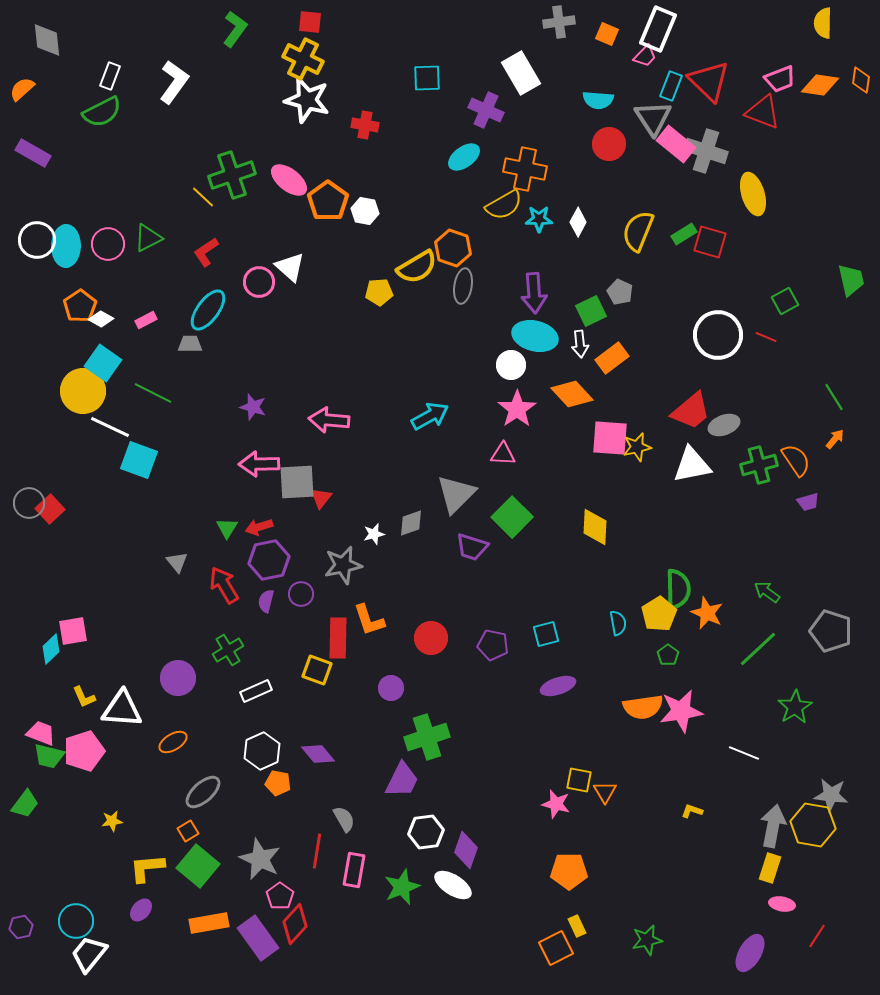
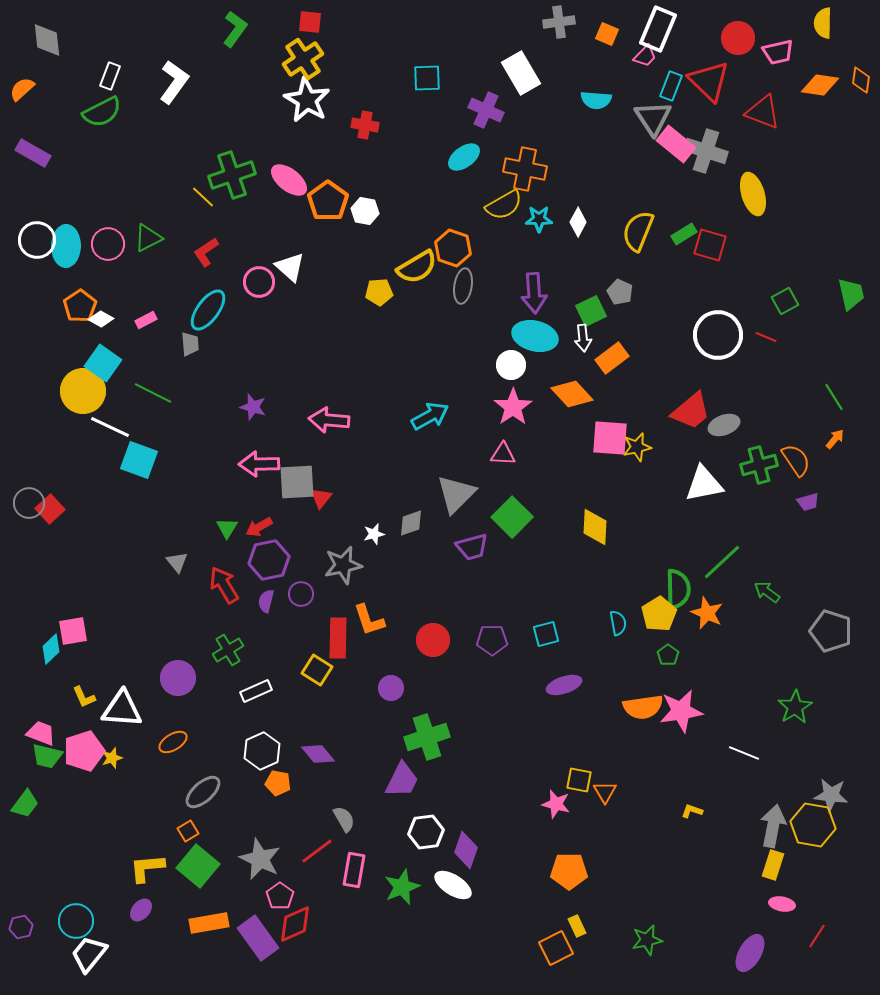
yellow cross at (303, 59): rotated 30 degrees clockwise
pink trapezoid at (780, 79): moved 2 px left, 27 px up; rotated 8 degrees clockwise
white star at (307, 100): rotated 15 degrees clockwise
cyan semicircle at (598, 100): moved 2 px left
red circle at (609, 144): moved 129 px right, 106 px up
red square at (710, 242): moved 3 px down
green trapezoid at (851, 280): moved 14 px down
gray trapezoid at (190, 344): rotated 85 degrees clockwise
white arrow at (580, 344): moved 3 px right, 6 px up
pink star at (517, 409): moved 4 px left, 2 px up
white triangle at (692, 465): moved 12 px right, 19 px down
red arrow at (259, 527): rotated 12 degrees counterclockwise
purple trapezoid at (472, 547): rotated 32 degrees counterclockwise
red circle at (431, 638): moved 2 px right, 2 px down
purple pentagon at (493, 645): moved 1 px left, 5 px up; rotated 12 degrees counterclockwise
green line at (758, 649): moved 36 px left, 87 px up
yellow square at (317, 670): rotated 12 degrees clockwise
purple ellipse at (558, 686): moved 6 px right, 1 px up
green trapezoid at (49, 756): moved 2 px left
yellow star at (112, 821): moved 63 px up; rotated 10 degrees counterclockwise
red line at (317, 851): rotated 44 degrees clockwise
yellow rectangle at (770, 868): moved 3 px right, 3 px up
red diamond at (295, 924): rotated 24 degrees clockwise
